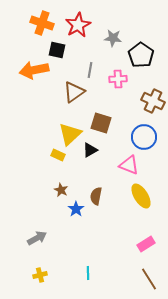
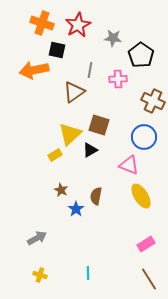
brown square: moved 2 px left, 2 px down
yellow rectangle: moved 3 px left; rotated 56 degrees counterclockwise
yellow cross: rotated 32 degrees clockwise
